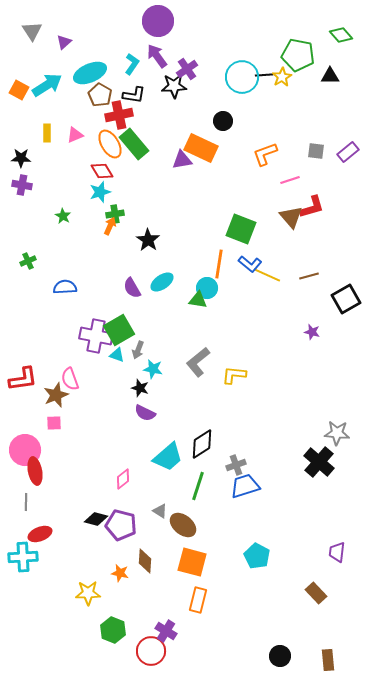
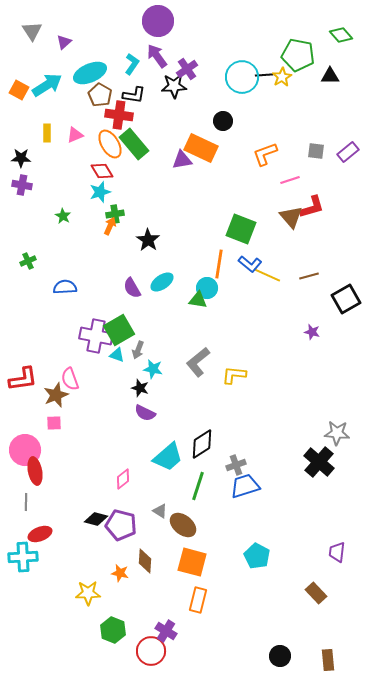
red cross at (119, 115): rotated 20 degrees clockwise
